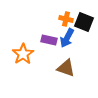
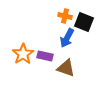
orange cross: moved 1 px left, 3 px up
purple rectangle: moved 4 px left, 16 px down
